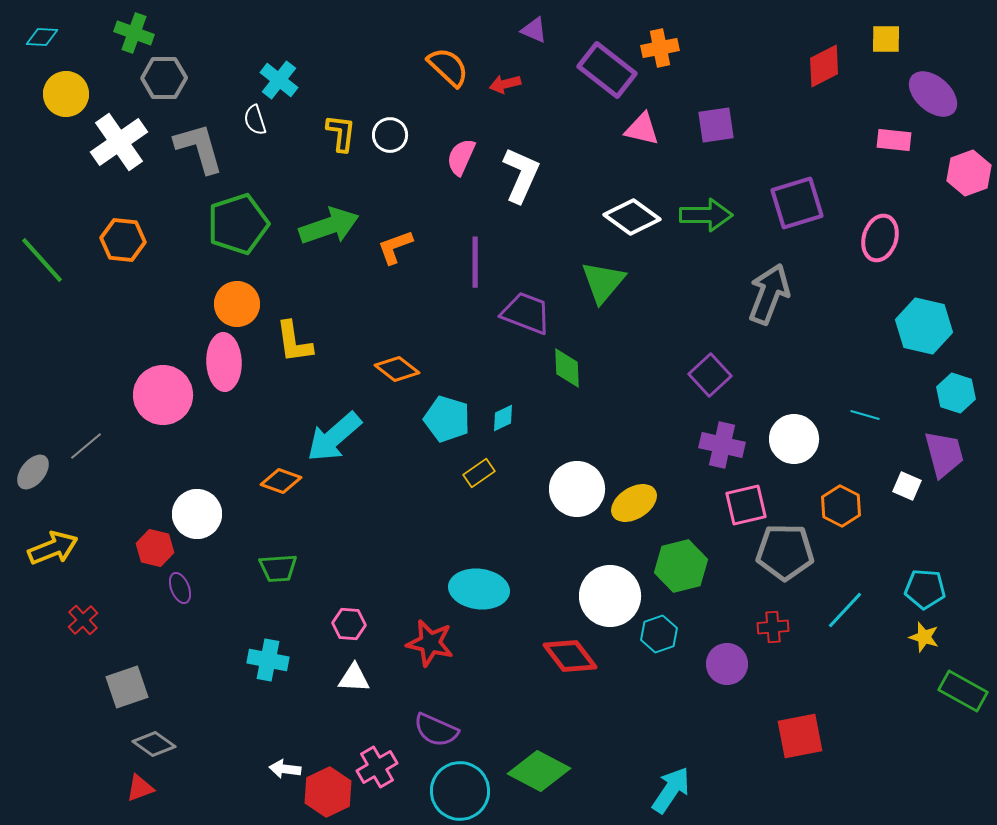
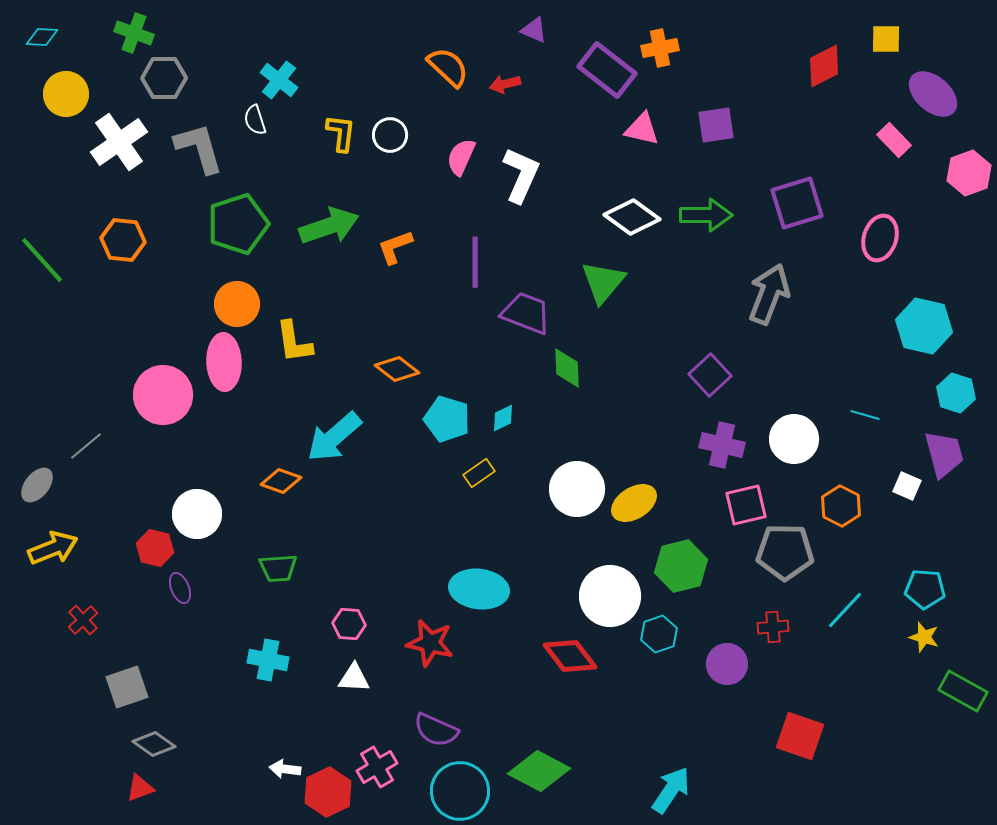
pink rectangle at (894, 140): rotated 40 degrees clockwise
gray ellipse at (33, 472): moved 4 px right, 13 px down
red square at (800, 736): rotated 30 degrees clockwise
